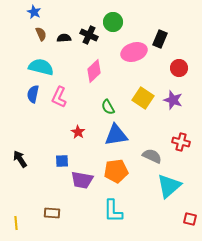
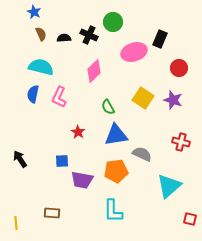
gray semicircle: moved 10 px left, 2 px up
